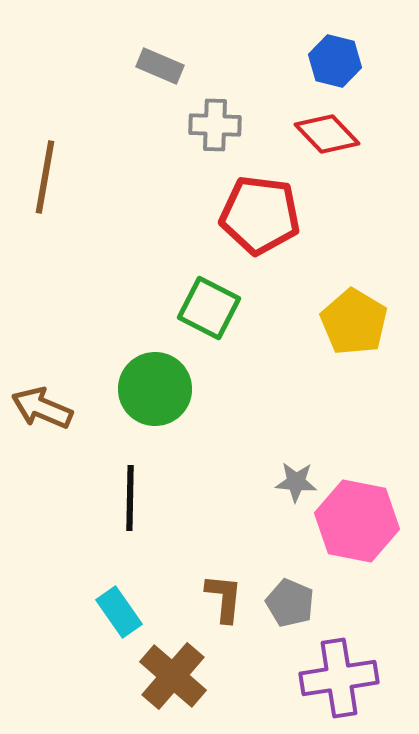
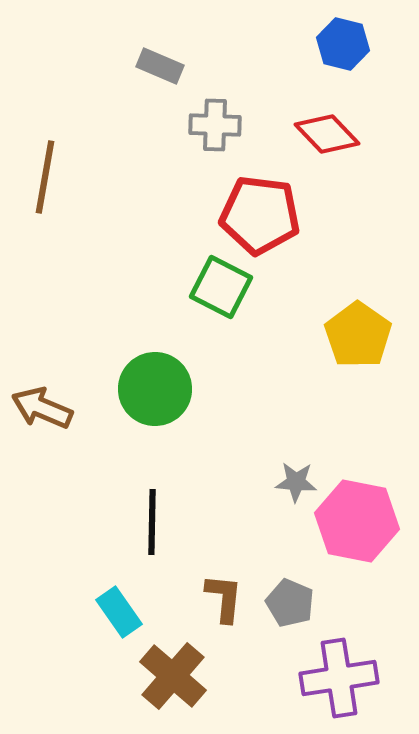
blue hexagon: moved 8 px right, 17 px up
green square: moved 12 px right, 21 px up
yellow pentagon: moved 4 px right, 13 px down; rotated 4 degrees clockwise
black line: moved 22 px right, 24 px down
